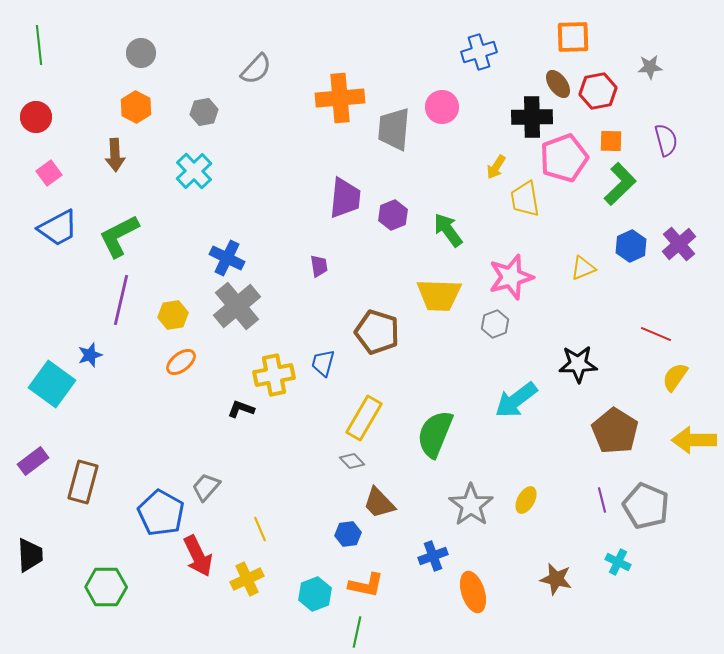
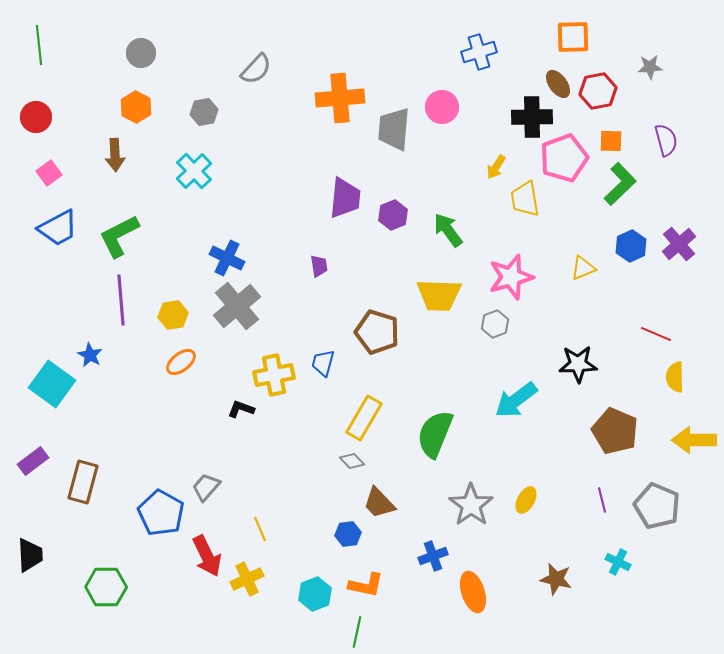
purple line at (121, 300): rotated 18 degrees counterclockwise
blue star at (90, 355): rotated 25 degrees counterclockwise
yellow semicircle at (675, 377): rotated 36 degrees counterclockwise
brown pentagon at (615, 431): rotated 9 degrees counterclockwise
gray pentagon at (646, 506): moved 11 px right
red arrow at (198, 556): moved 9 px right
